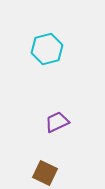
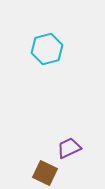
purple trapezoid: moved 12 px right, 26 px down
